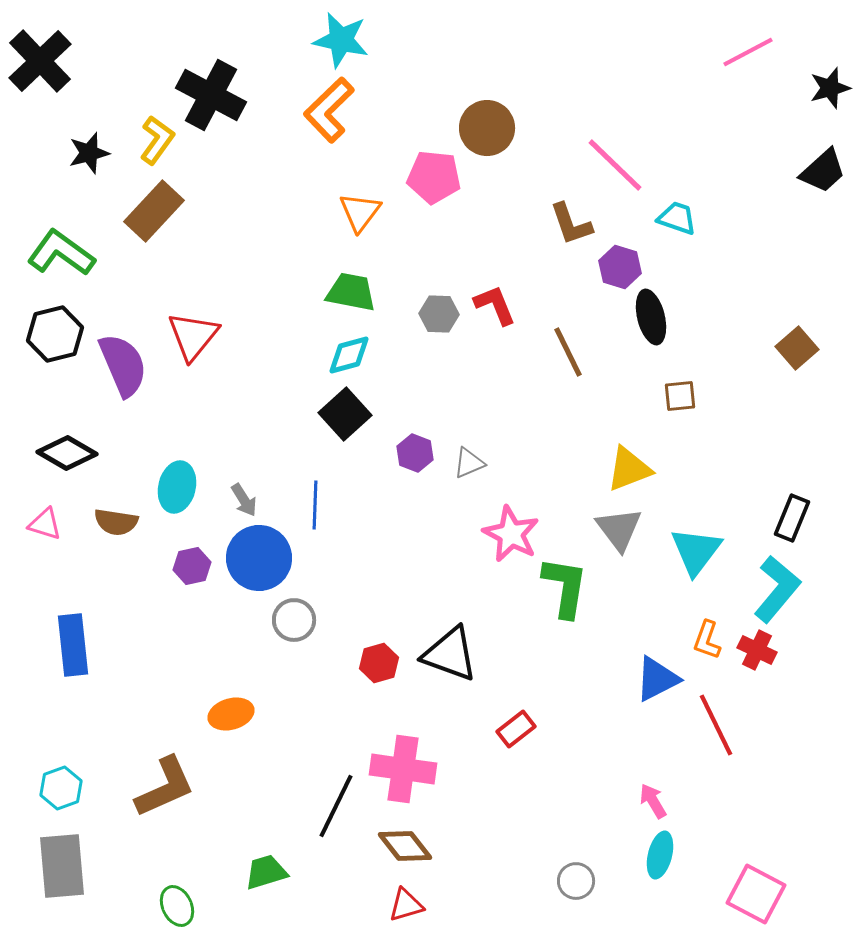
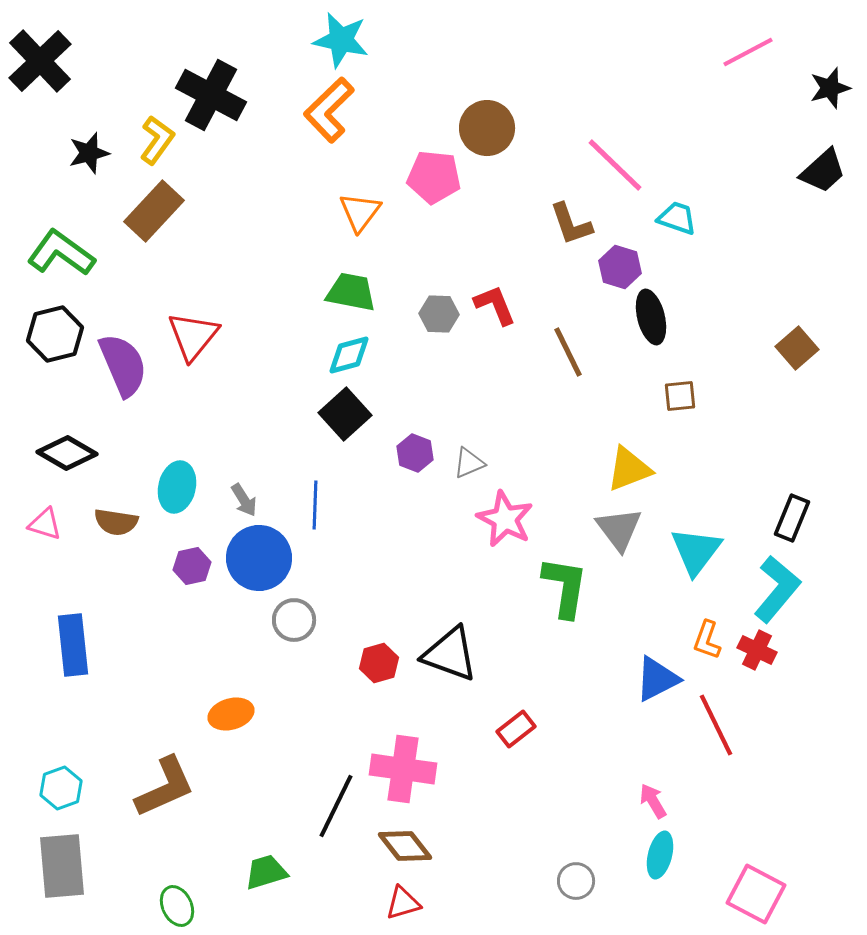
pink star at (511, 534): moved 6 px left, 15 px up
red triangle at (406, 905): moved 3 px left, 2 px up
